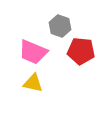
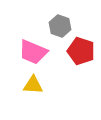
red pentagon: rotated 12 degrees clockwise
yellow triangle: moved 2 px down; rotated 10 degrees counterclockwise
